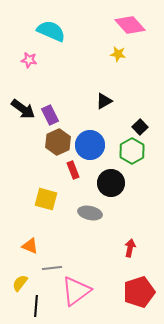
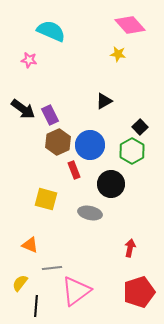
red rectangle: moved 1 px right
black circle: moved 1 px down
orange triangle: moved 1 px up
